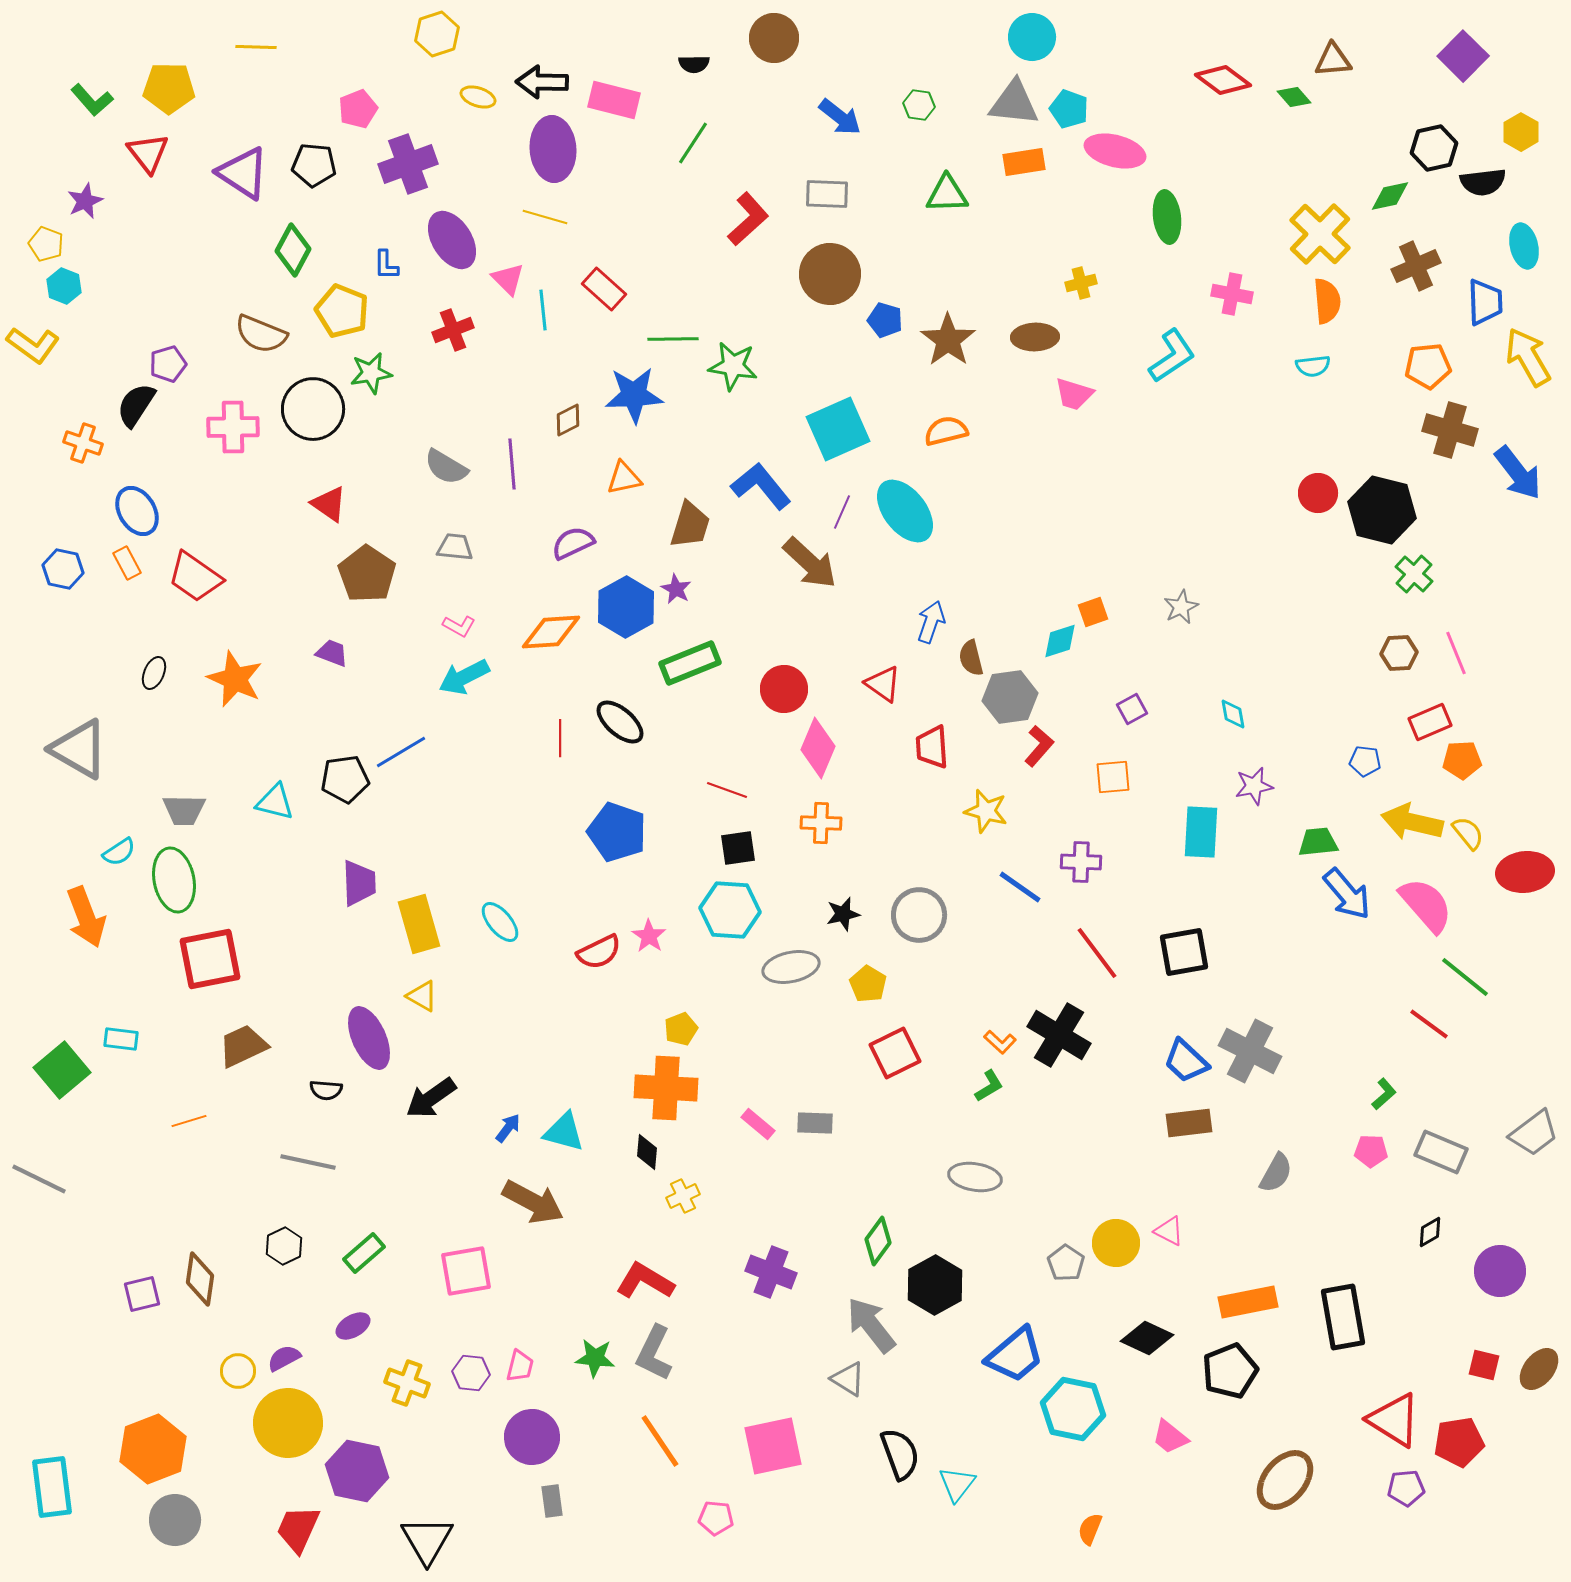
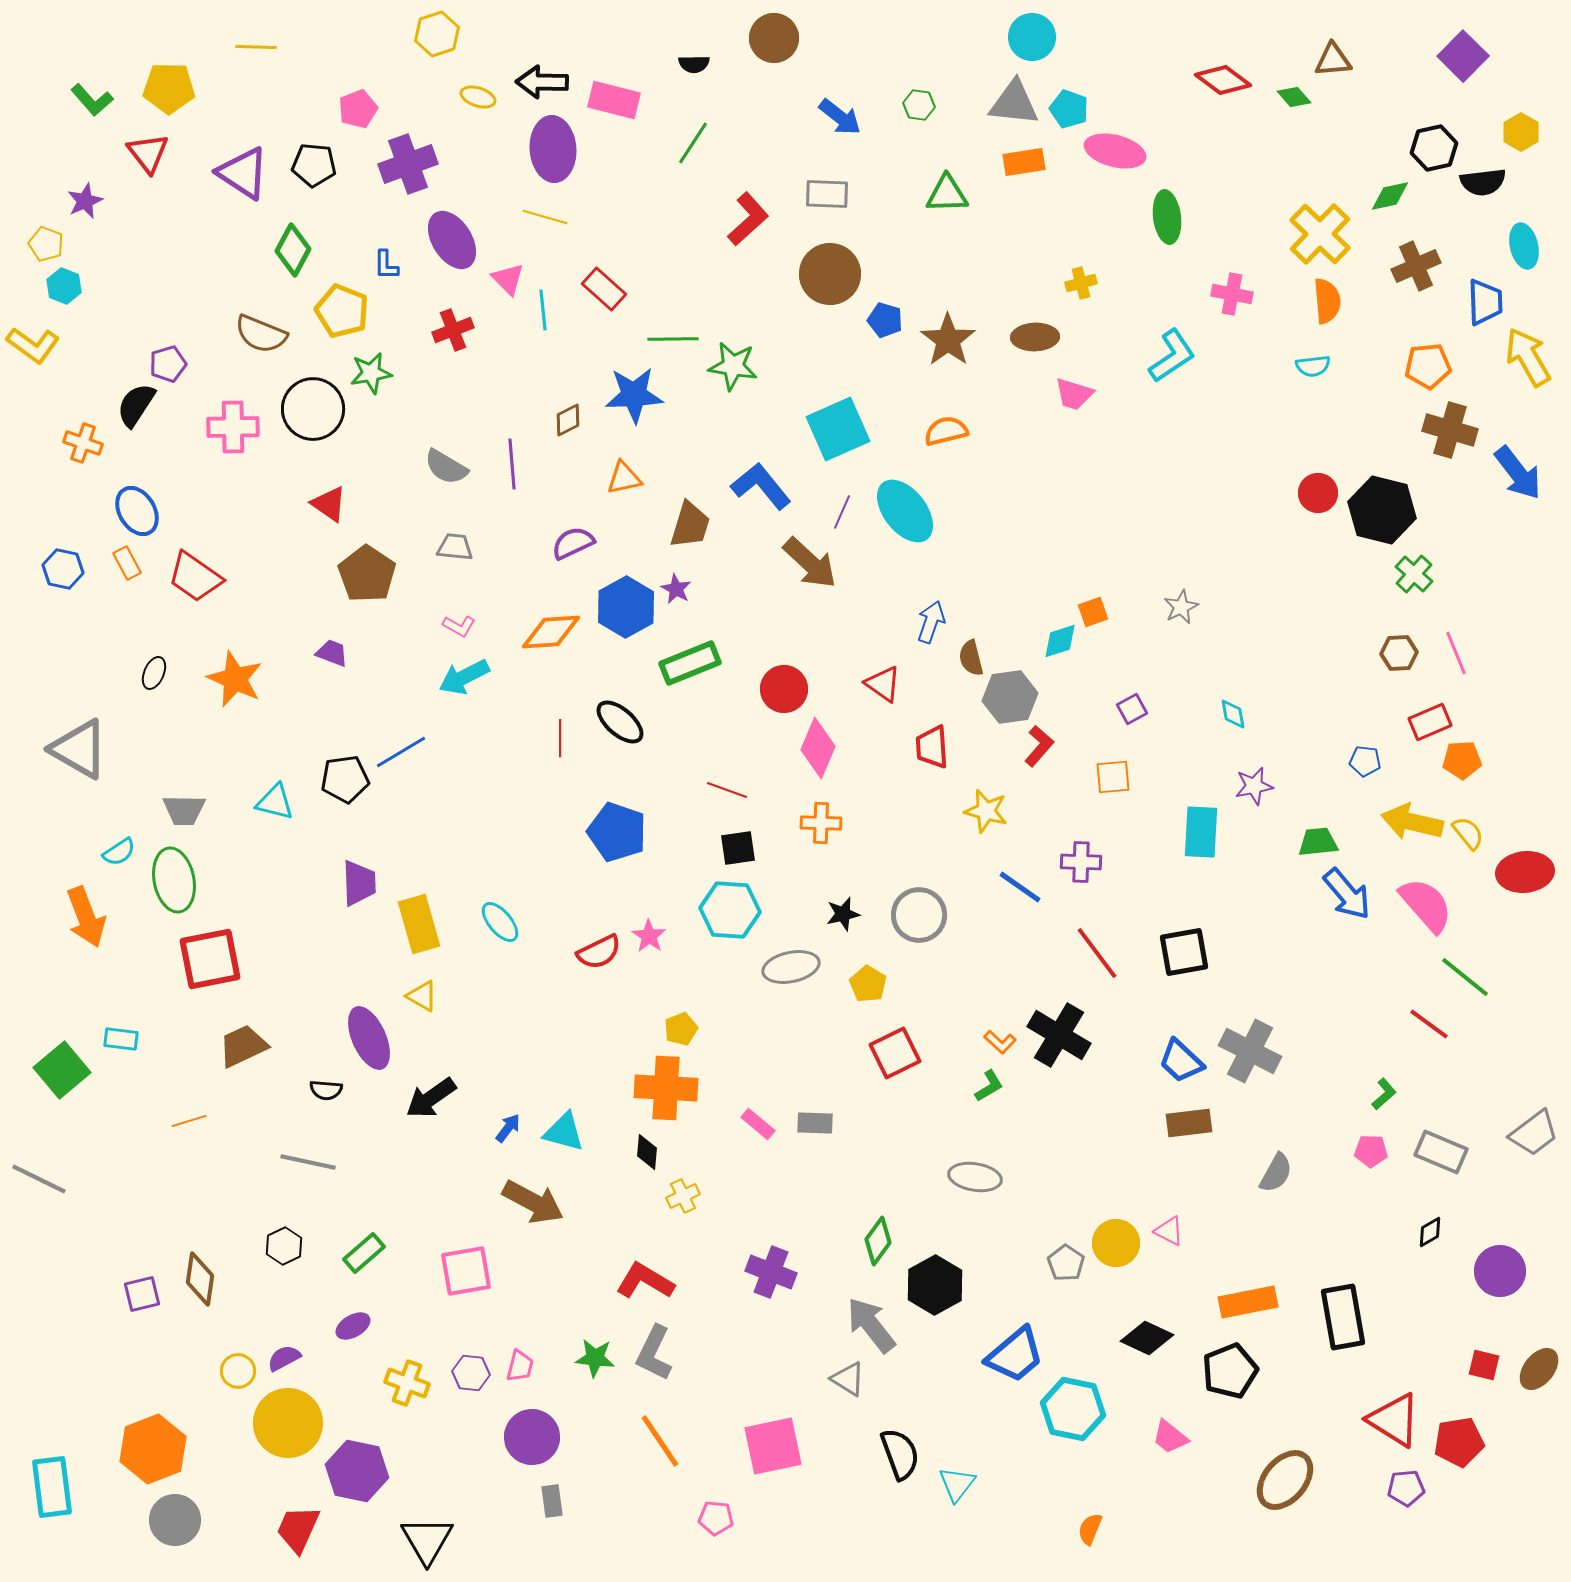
blue trapezoid at (1186, 1061): moved 5 px left
